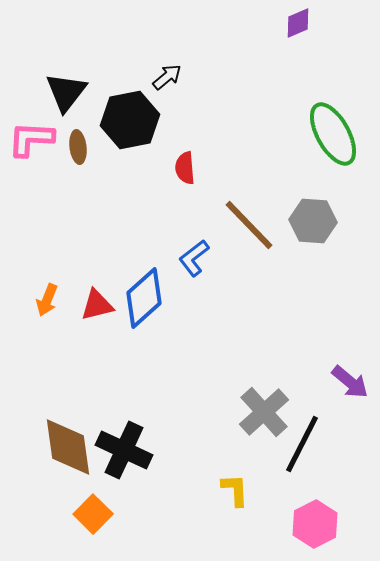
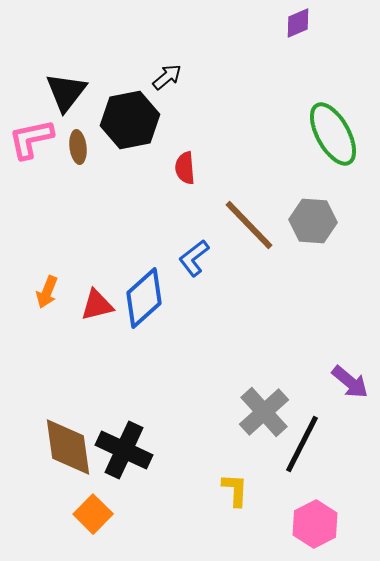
pink L-shape: rotated 15 degrees counterclockwise
orange arrow: moved 8 px up
yellow L-shape: rotated 6 degrees clockwise
